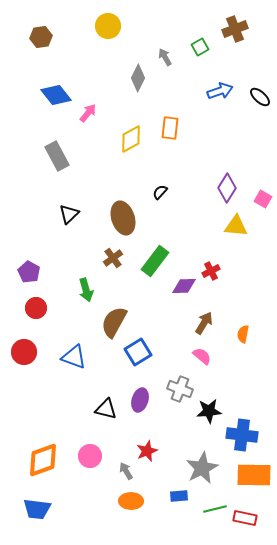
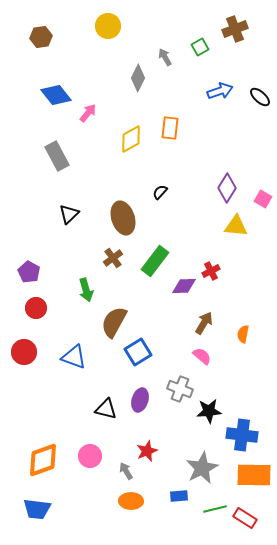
red rectangle at (245, 518): rotated 20 degrees clockwise
